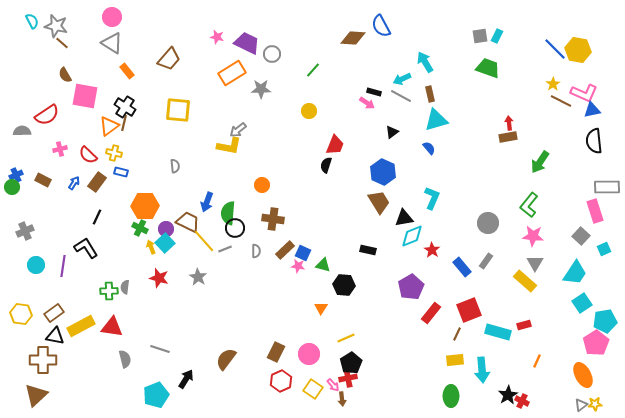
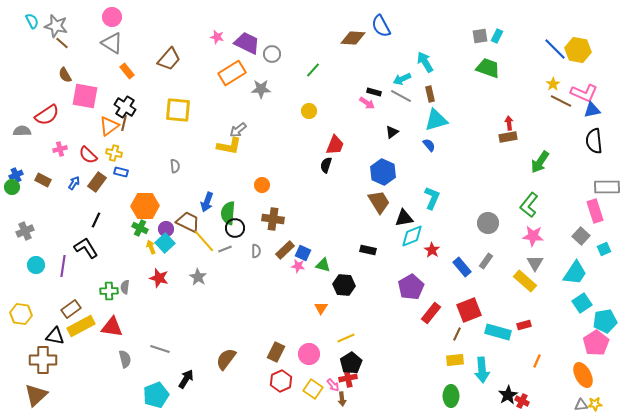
blue semicircle at (429, 148): moved 3 px up
black line at (97, 217): moved 1 px left, 3 px down
brown rectangle at (54, 313): moved 17 px right, 4 px up
gray triangle at (581, 405): rotated 32 degrees clockwise
